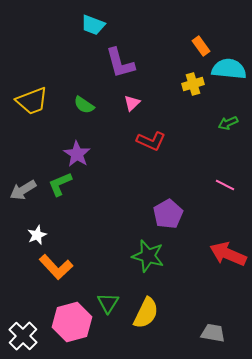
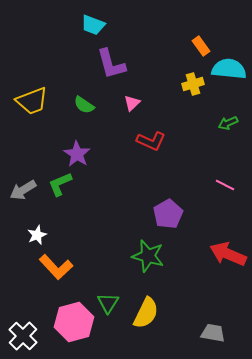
purple L-shape: moved 9 px left, 1 px down
pink hexagon: moved 2 px right
